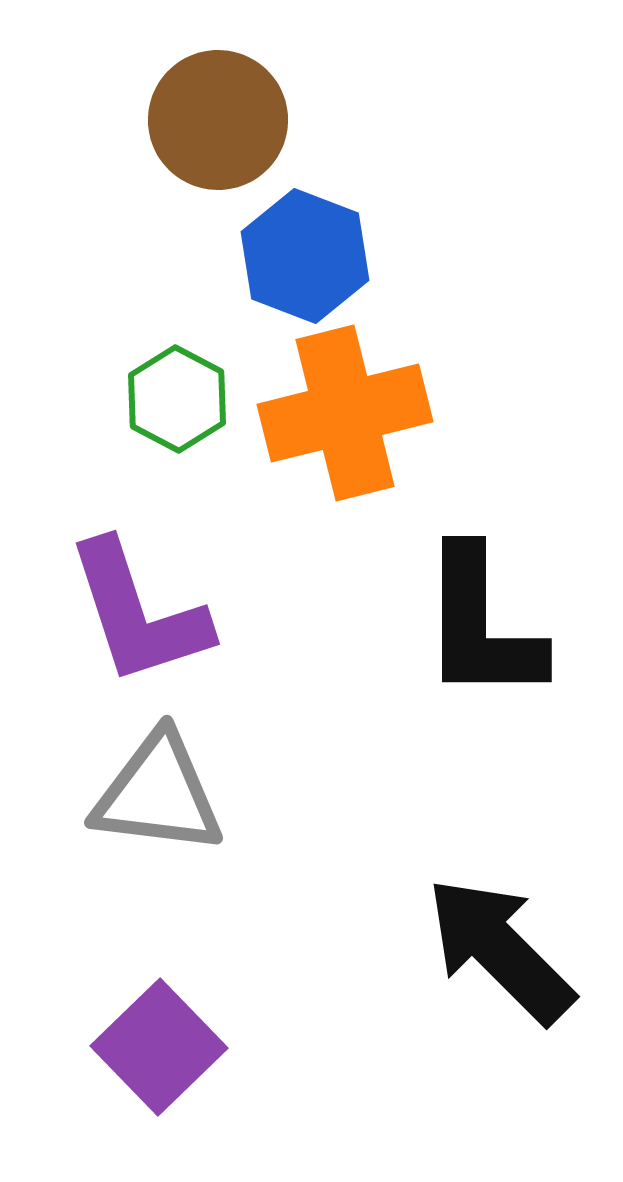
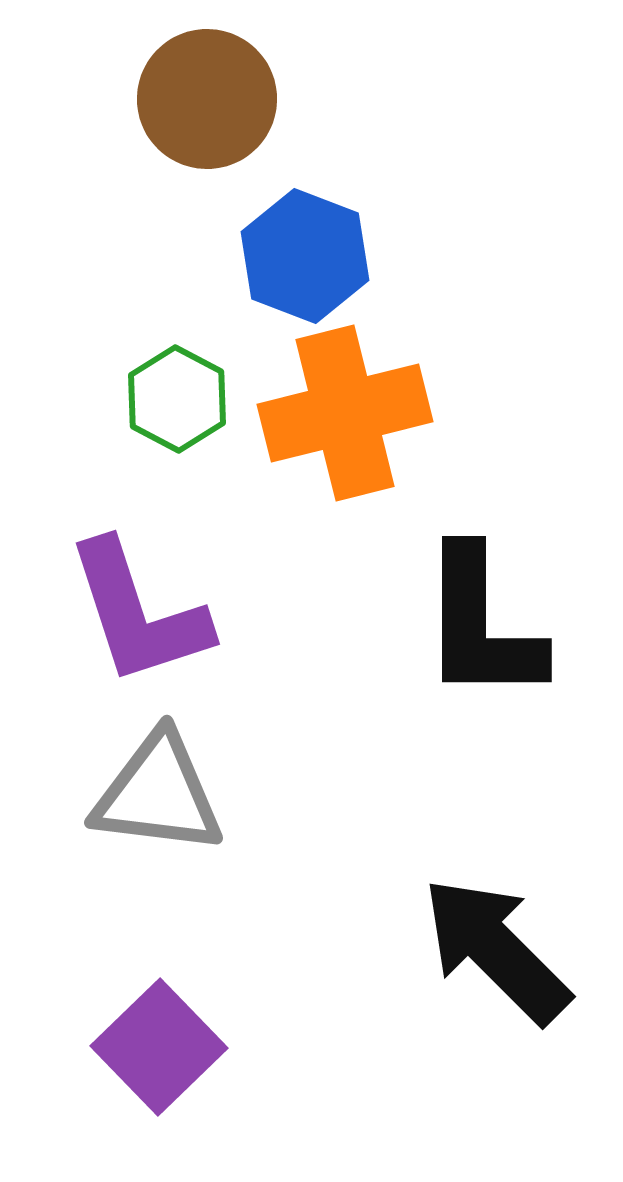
brown circle: moved 11 px left, 21 px up
black arrow: moved 4 px left
